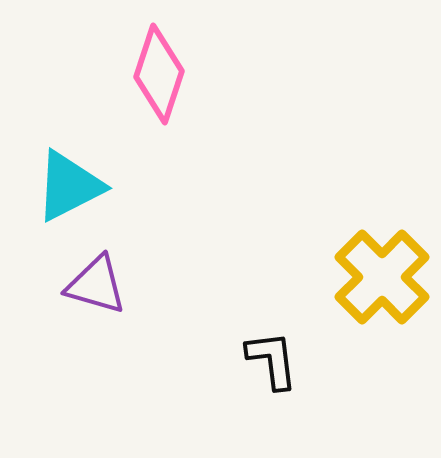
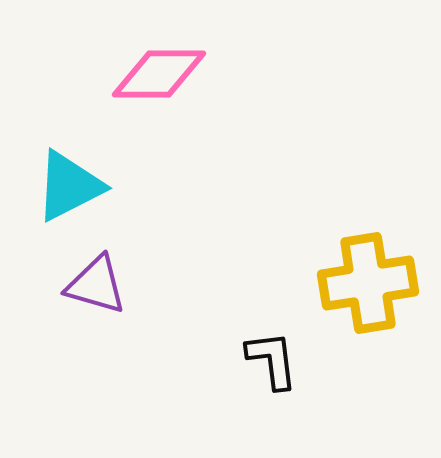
pink diamond: rotated 72 degrees clockwise
yellow cross: moved 14 px left, 6 px down; rotated 36 degrees clockwise
